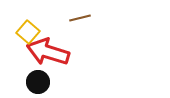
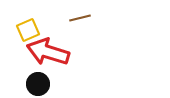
yellow square: moved 2 px up; rotated 25 degrees clockwise
black circle: moved 2 px down
